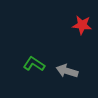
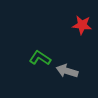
green L-shape: moved 6 px right, 6 px up
